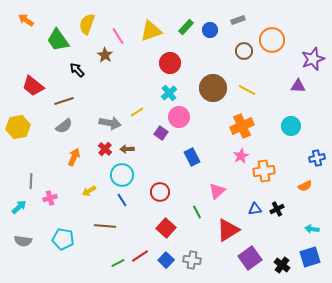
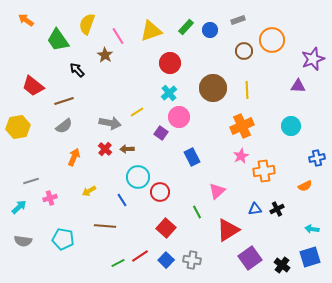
yellow line at (247, 90): rotated 60 degrees clockwise
cyan circle at (122, 175): moved 16 px right, 2 px down
gray line at (31, 181): rotated 70 degrees clockwise
